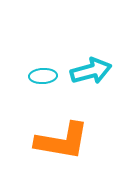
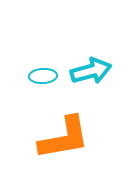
orange L-shape: moved 2 px right, 3 px up; rotated 20 degrees counterclockwise
